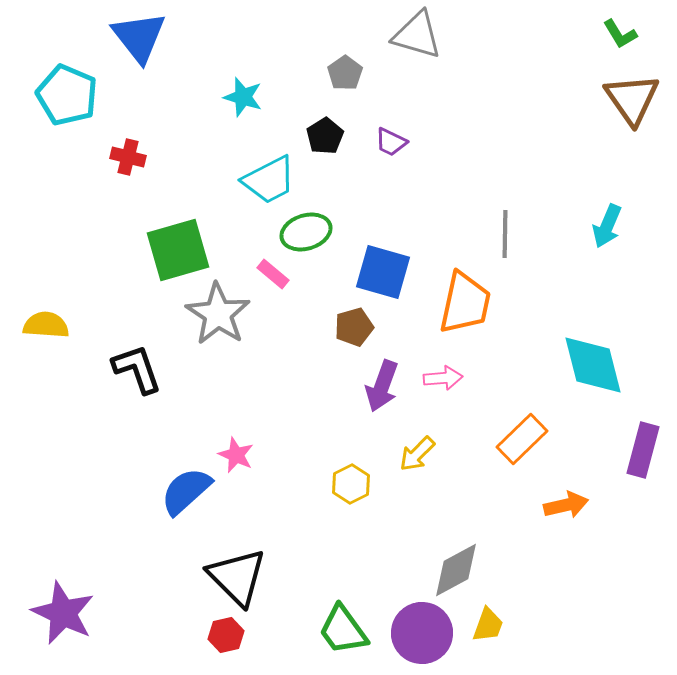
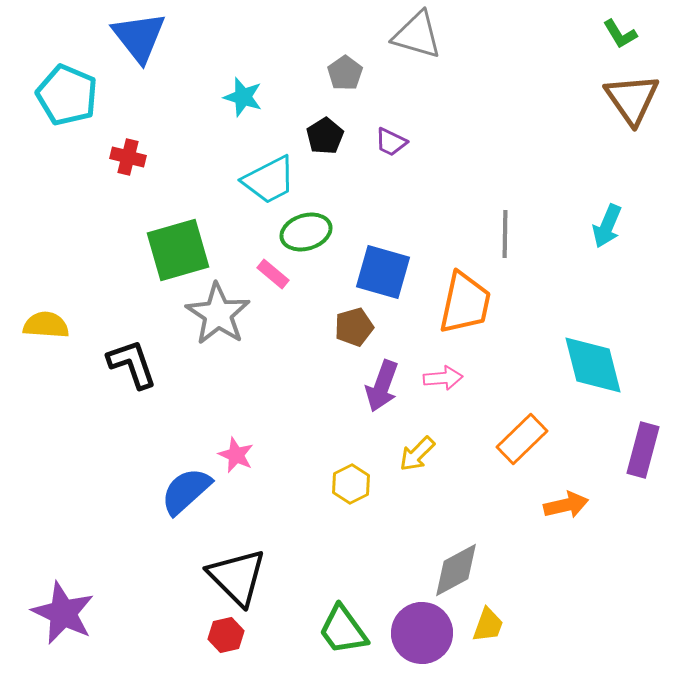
black L-shape: moved 5 px left, 5 px up
